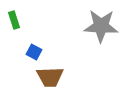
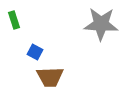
gray star: moved 2 px up
blue square: moved 1 px right
